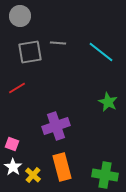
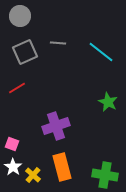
gray square: moved 5 px left; rotated 15 degrees counterclockwise
